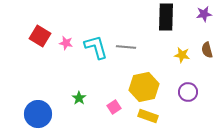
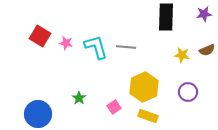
brown semicircle: rotated 98 degrees counterclockwise
yellow hexagon: rotated 12 degrees counterclockwise
